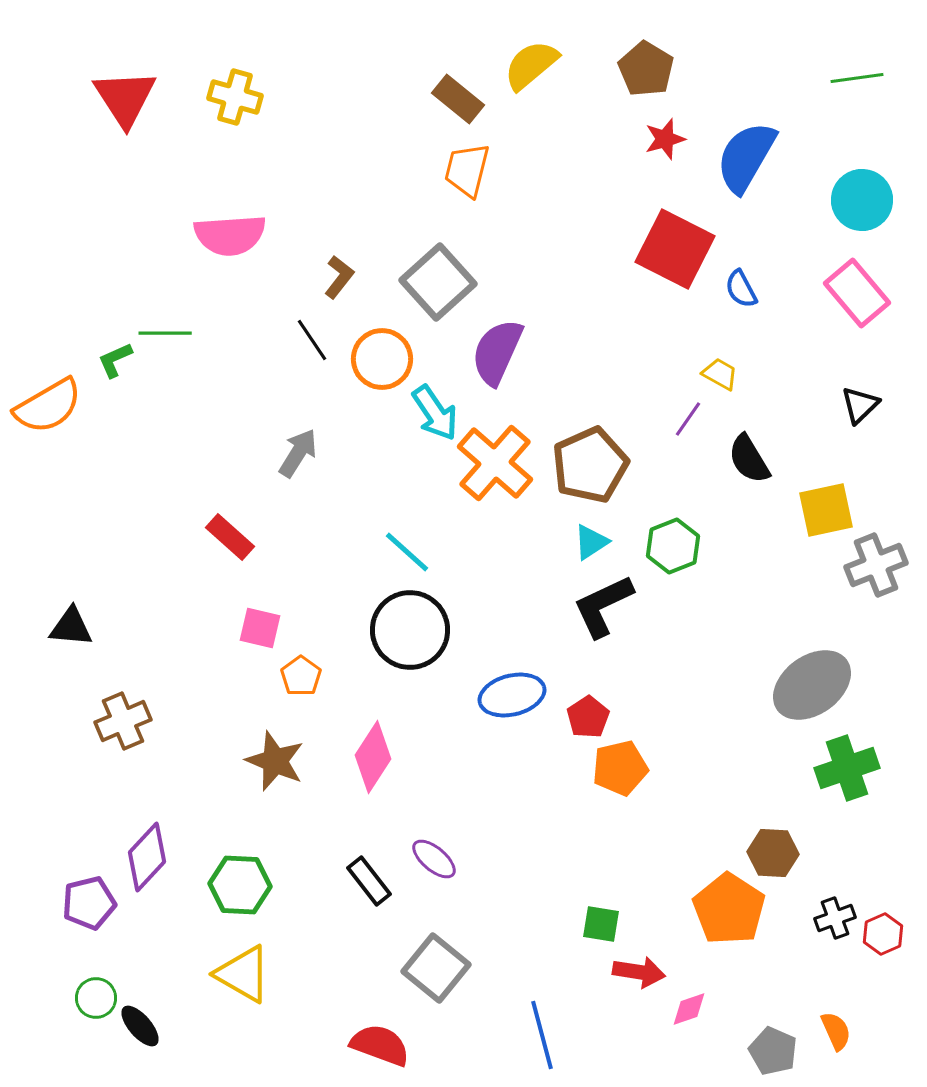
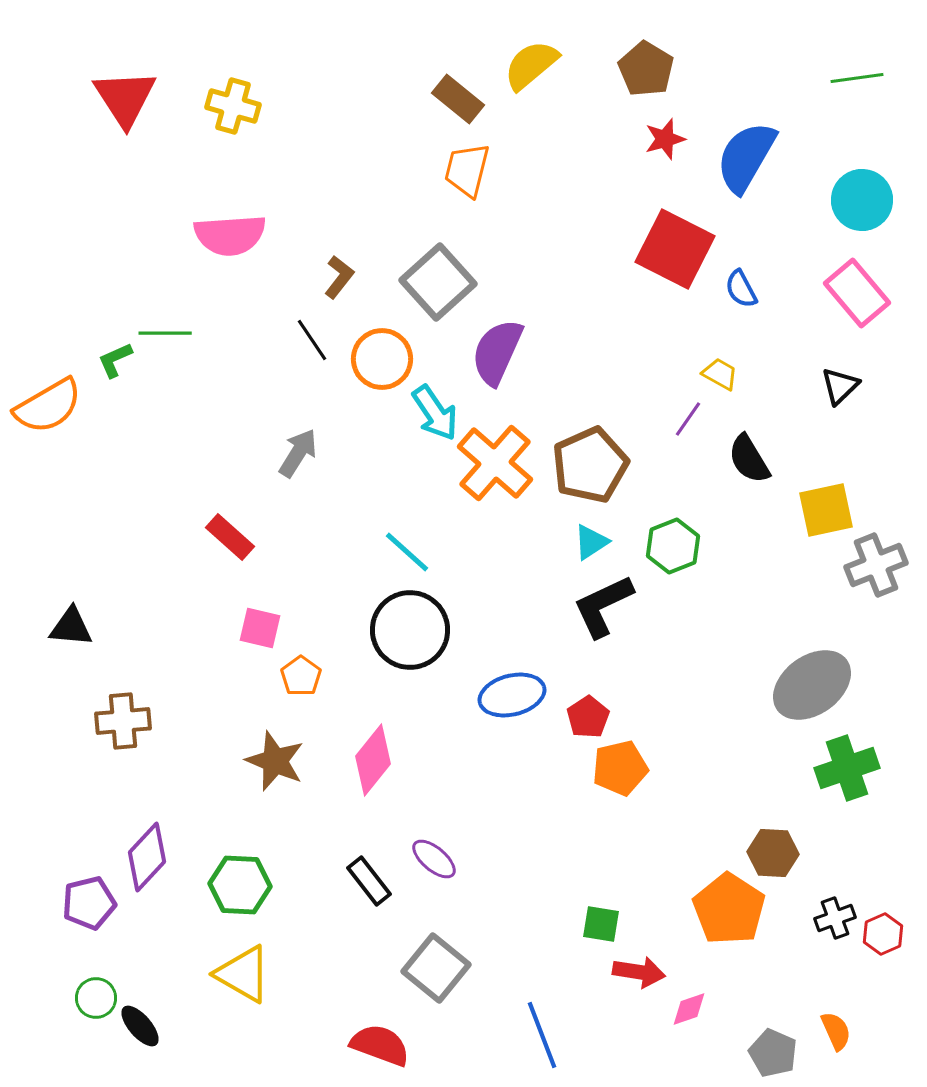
yellow cross at (235, 97): moved 2 px left, 9 px down
black triangle at (860, 405): moved 20 px left, 19 px up
brown cross at (123, 721): rotated 18 degrees clockwise
pink diamond at (373, 757): moved 3 px down; rotated 6 degrees clockwise
blue line at (542, 1035): rotated 6 degrees counterclockwise
gray pentagon at (773, 1051): moved 2 px down
